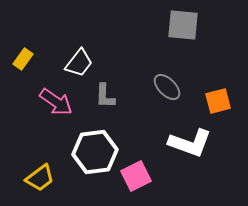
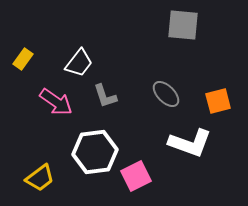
gray ellipse: moved 1 px left, 7 px down
gray L-shape: rotated 20 degrees counterclockwise
